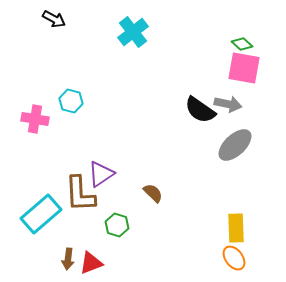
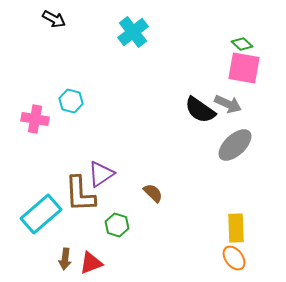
gray arrow: rotated 12 degrees clockwise
brown arrow: moved 3 px left
